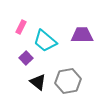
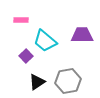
pink rectangle: moved 7 px up; rotated 64 degrees clockwise
purple square: moved 2 px up
black triangle: moved 1 px left; rotated 48 degrees clockwise
